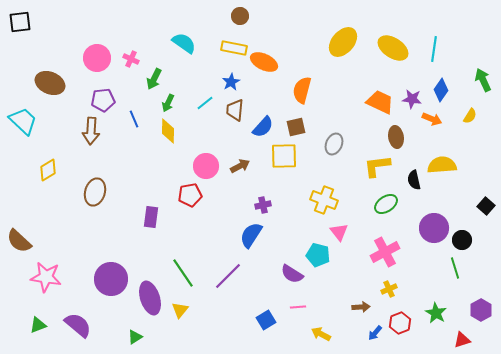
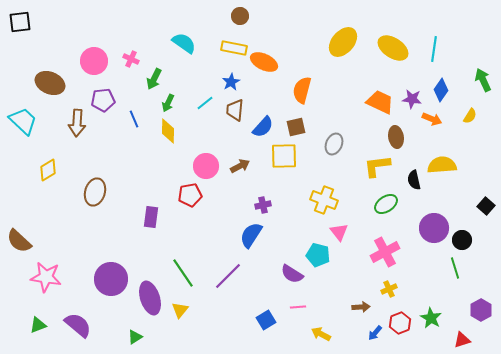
pink circle at (97, 58): moved 3 px left, 3 px down
brown arrow at (91, 131): moved 14 px left, 8 px up
green star at (436, 313): moved 5 px left, 5 px down
